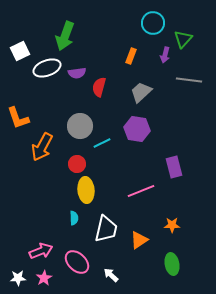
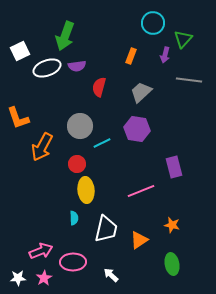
purple semicircle: moved 7 px up
orange star: rotated 14 degrees clockwise
pink ellipse: moved 4 px left; rotated 45 degrees counterclockwise
